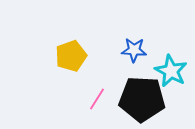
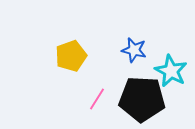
blue star: rotated 10 degrees clockwise
